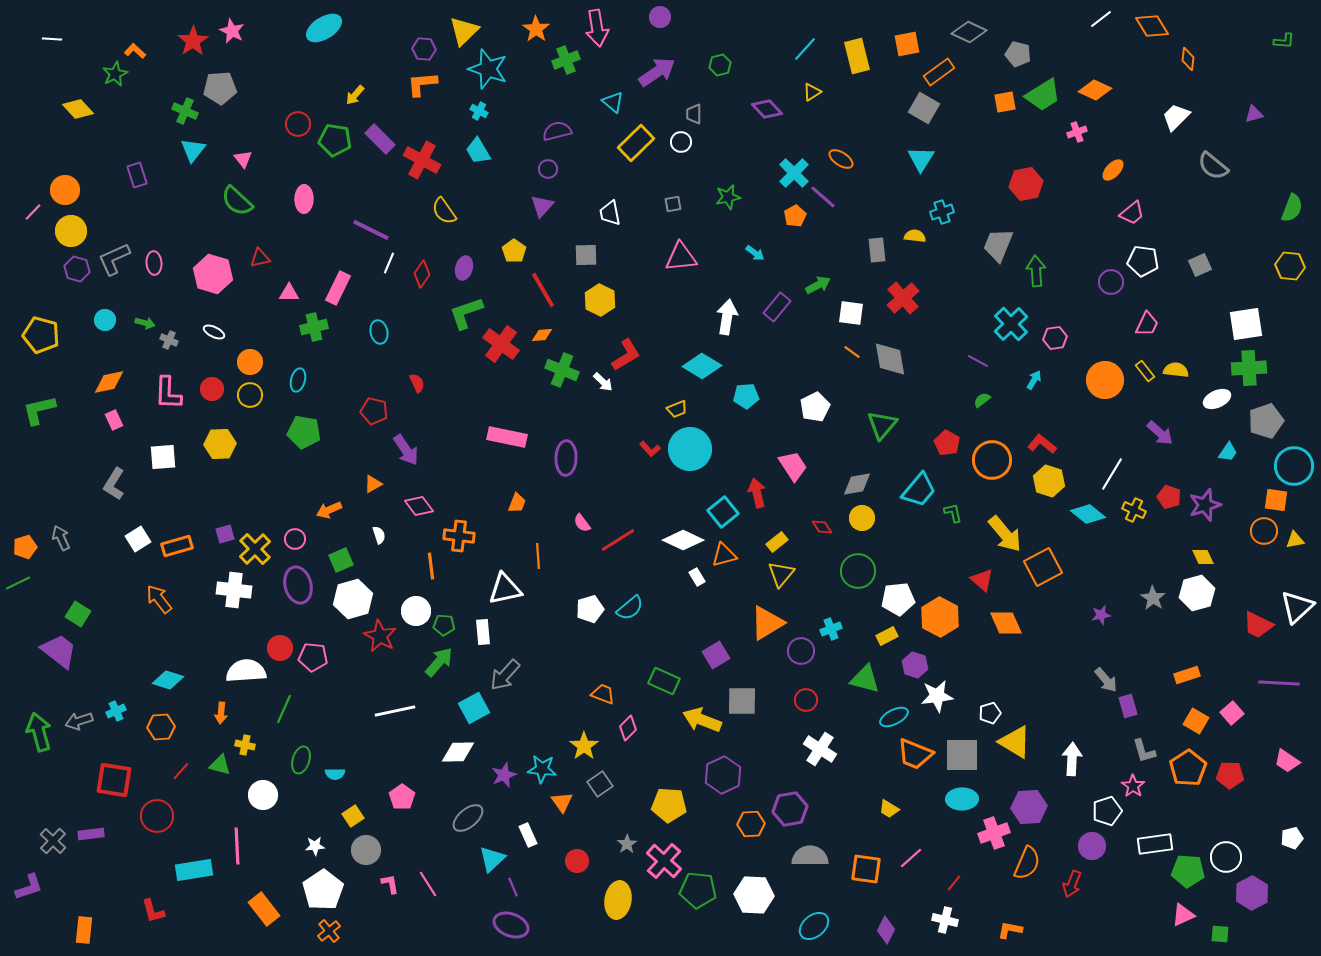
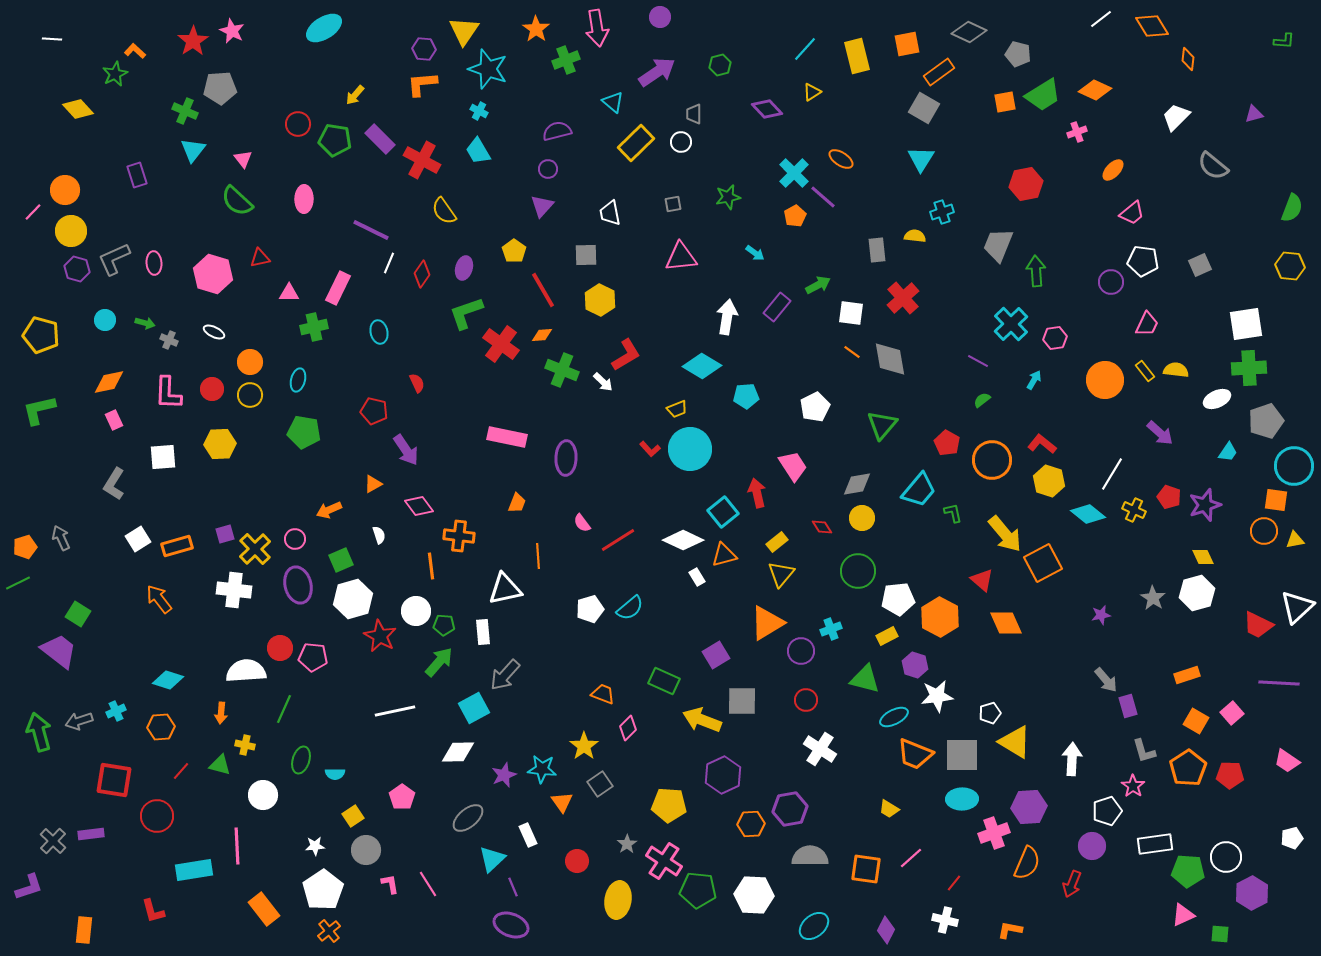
yellow triangle at (464, 31): rotated 12 degrees counterclockwise
orange square at (1043, 567): moved 4 px up
pink cross at (664, 861): rotated 9 degrees counterclockwise
